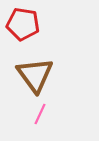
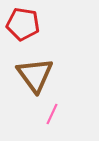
pink line: moved 12 px right
